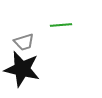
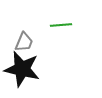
gray trapezoid: rotated 50 degrees counterclockwise
